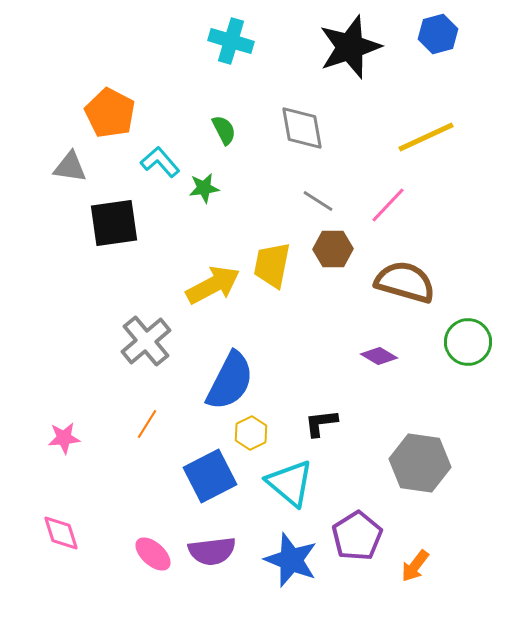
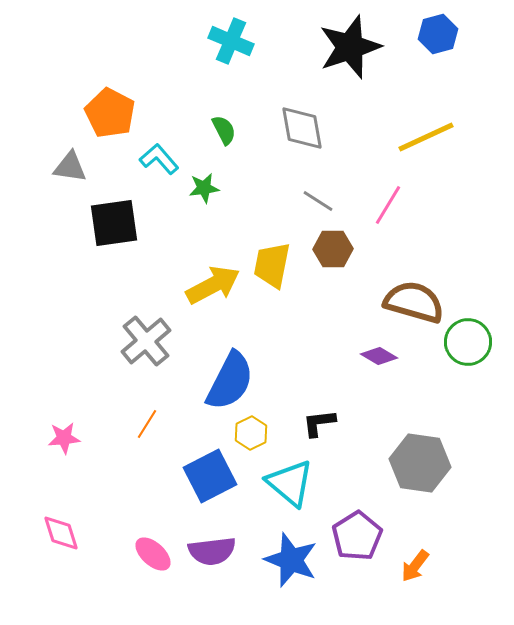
cyan cross: rotated 6 degrees clockwise
cyan L-shape: moved 1 px left, 3 px up
pink line: rotated 12 degrees counterclockwise
brown semicircle: moved 9 px right, 20 px down
black L-shape: moved 2 px left
